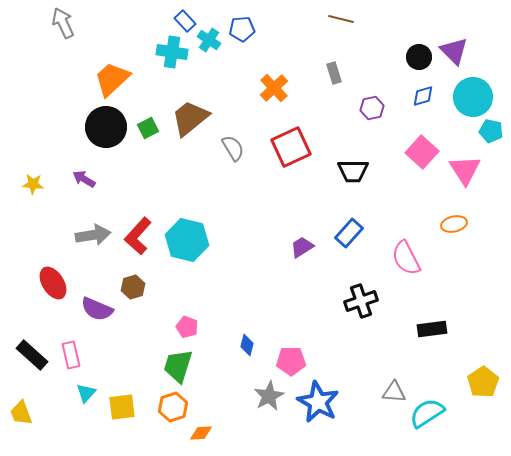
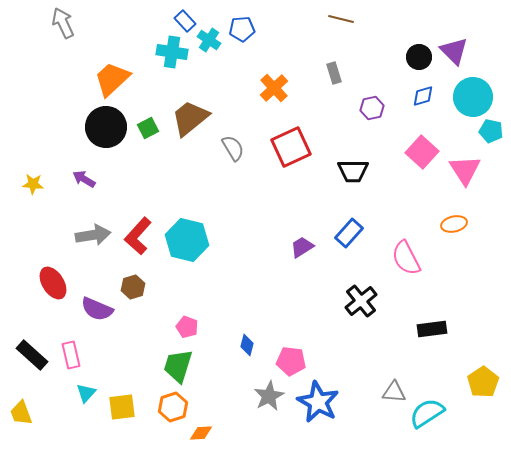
black cross at (361, 301): rotated 20 degrees counterclockwise
pink pentagon at (291, 361): rotated 8 degrees clockwise
